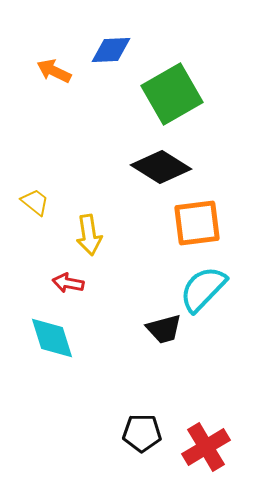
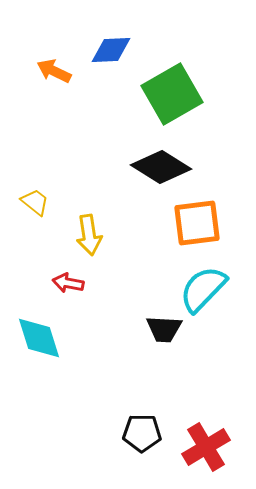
black trapezoid: rotated 18 degrees clockwise
cyan diamond: moved 13 px left
